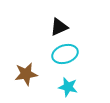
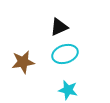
brown star: moved 3 px left, 12 px up
cyan star: moved 3 px down
